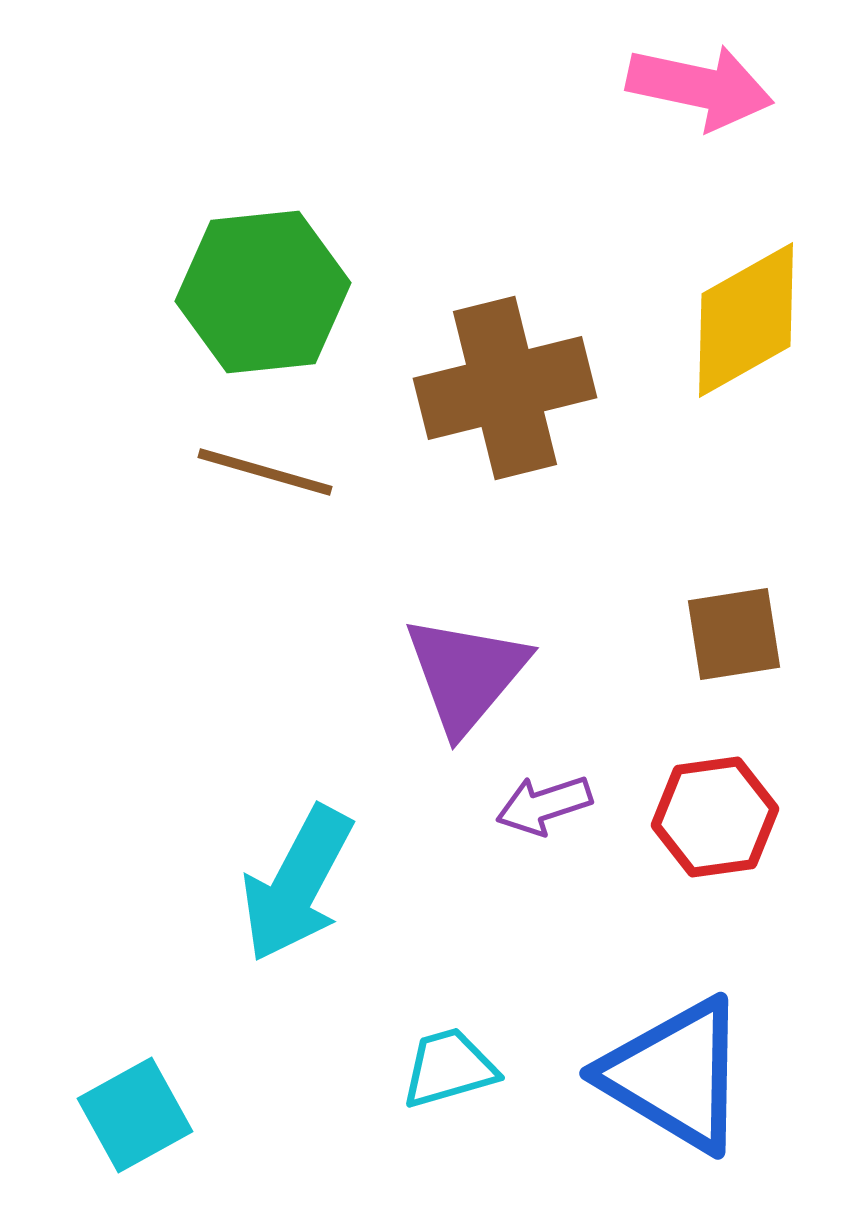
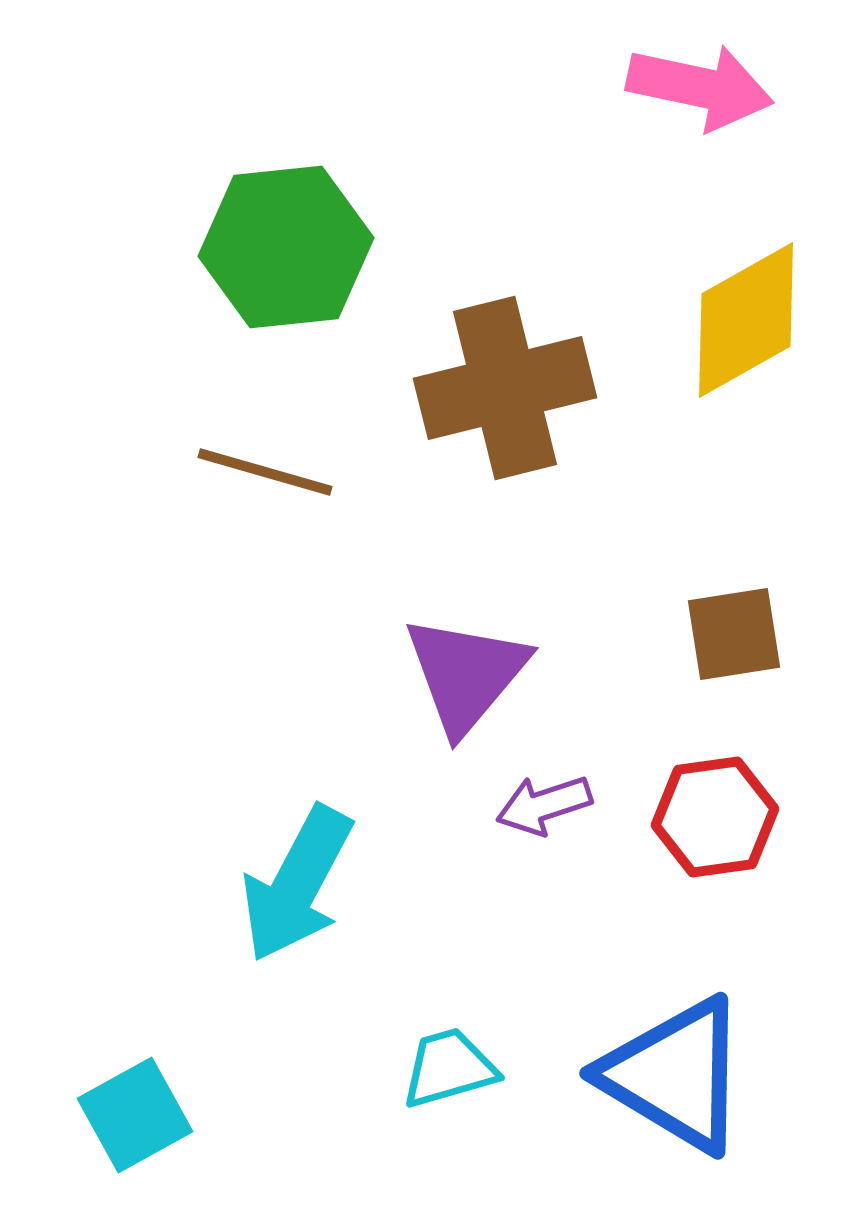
green hexagon: moved 23 px right, 45 px up
